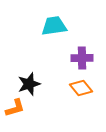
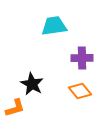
black star: moved 3 px right; rotated 25 degrees counterclockwise
orange diamond: moved 1 px left, 3 px down
